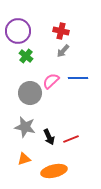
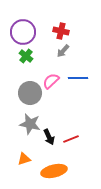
purple circle: moved 5 px right, 1 px down
gray star: moved 5 px right, 3 px up
